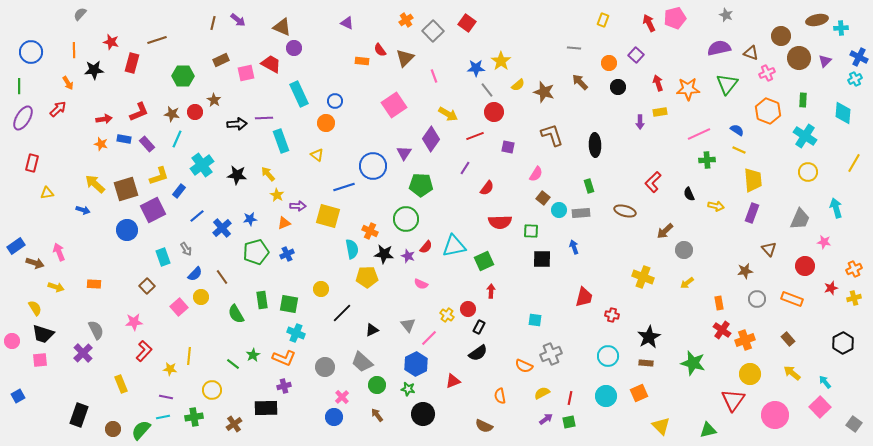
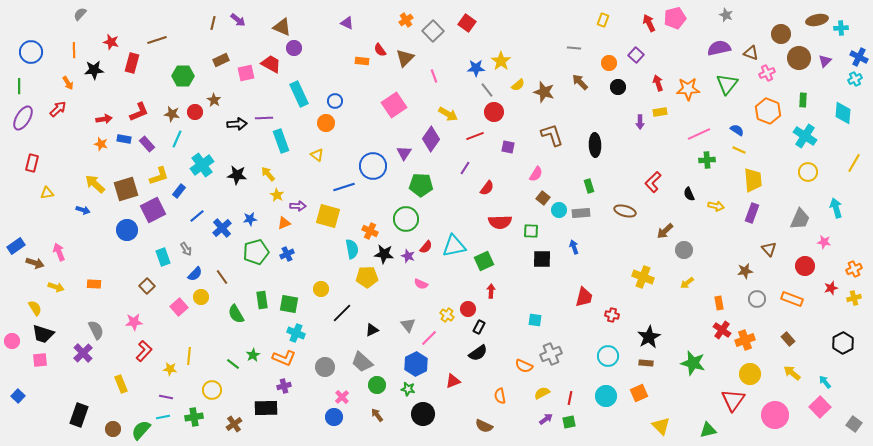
brown circle at (781, 36): moved 2 px up
blue square at (18, 396): rotated 16 degrees counterclockwise
